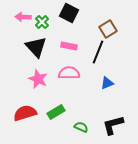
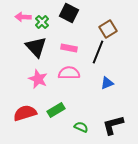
pink rectangle: moved 2 px down
green rectangle: moved 2 px up
